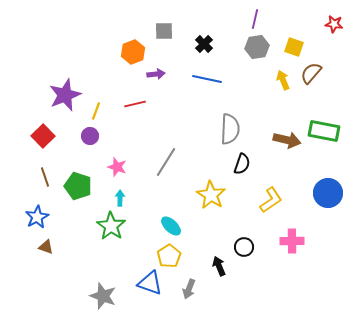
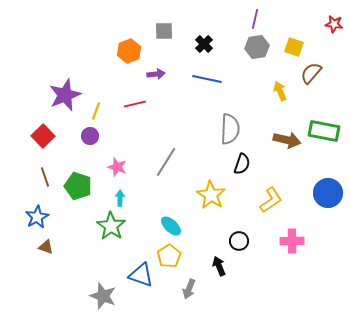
orange hexagon: moved 4 px left, 1 px up
yellow arrow: moved 3 px left, 11 px down
black circle: moved 5 px left, 6 px up
blue triangle: moved 9 px left, 8 px up
